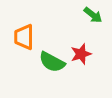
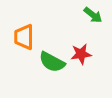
red star: rotated 10 degrees clockwise
